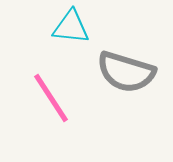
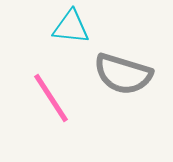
gray semicircle: moved 3 px left, 2 px down
